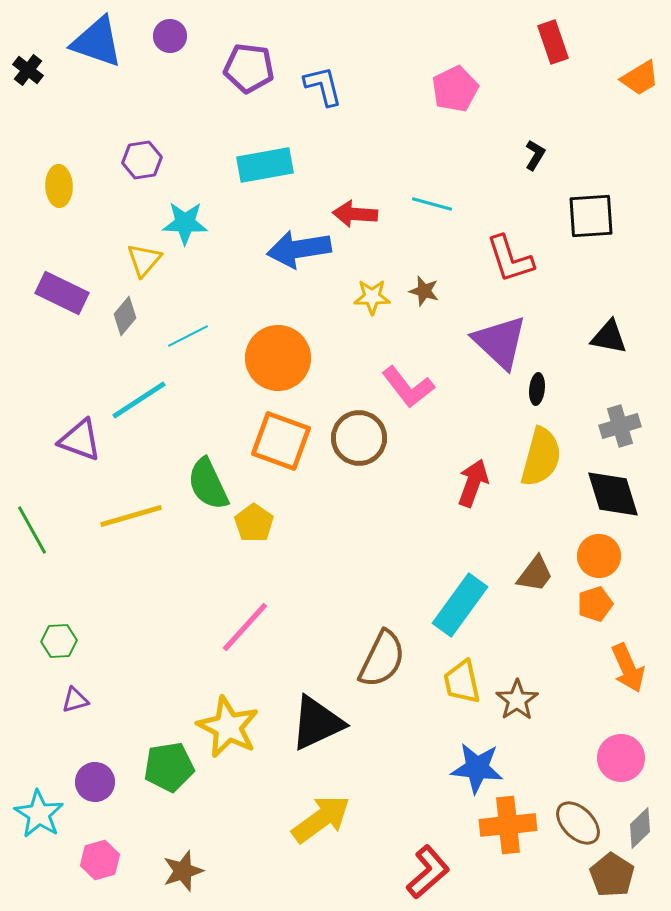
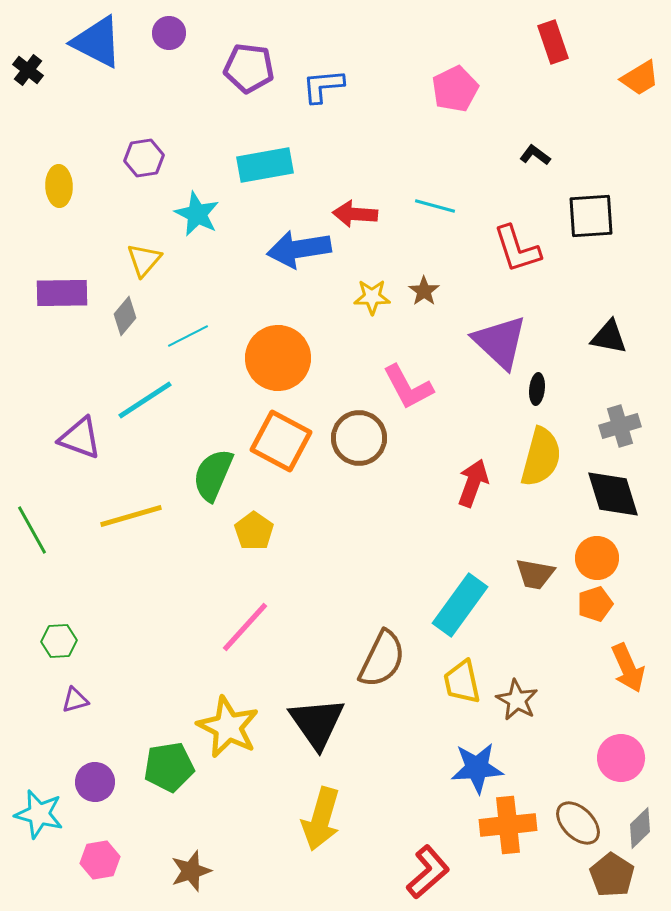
purple circle at (170, 36): moved 1 px left, 3 px up
blue triangle at (97, 42): rotated 8 degrees clockwise
blue L-shape at (323, 86): rotated 81 degrees counterclockwise
black L-shape at (535, 155): rotated 84 degrees counterclockwise
purple hexagon at (142, 160): moved 2 px right, 2 px up
cyan line at (432, 204): moved 3 px right, 2 px down
cyan star at (185, 223): moved 12 px right, 9 px up; rotated 24 degrees clockwise
red L-shape at (510, 259): moved 7 px right, 10 px up
brown star at (424, 291): rotated 20 degrees clockwise
purple rectangle at (62, 293): rotated 27 degrees counterclockwise
pink L-shape at (408, 387): rotated 10 degrees clockwise
cyan line at (139, 400): moved 6 px right
purple triangle at (80, 440): moved 2 px up
orange square at (281, 441): rotated 8 degrees clockwise
green semicircle at (208, 484): moved 5 px right, 9 px up; rotated 48 degrees clockwise
yellow pentagon at (254, 523): moved 8 px down
orange circle at (599, 556): moved 2 px left, 2 px down
brown trapezoid at (535, 574): rotated 63 degrees clockwise
brown star at (517, 700): rotated 9 degrees counterclockwise
black triangle at (317, 723): rotated 40 degrees counterclockwise
blue star at (477, 768): rotated 10 degrees counterclockwise
cyan star at (39, 814): rotated 18 degrees counterclockwise
yellow arrow at (321, 819): rotated 142 degrees clockwise
pink hexagon at (100, 860): rotated 6 degrees clockwise
brown star at (183, 871): moved 8 px right
